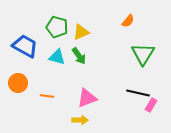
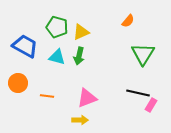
green arrow: rotated 48 degrees clockwise
